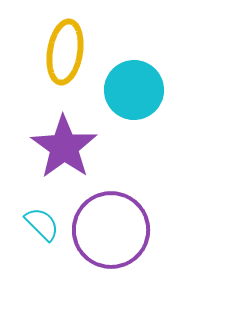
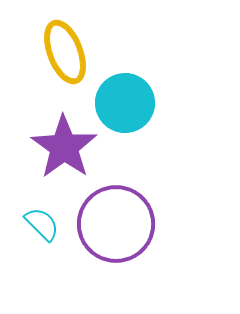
yellow ellipse: rotated 30 degrees counterclockwise
cyan circle: moved 9 px left, 13 px down
purple circle: moved 5 px right, 6 px up
